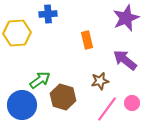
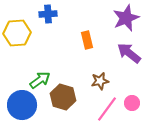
purple arrow: moved 4 px right, 7 px up
